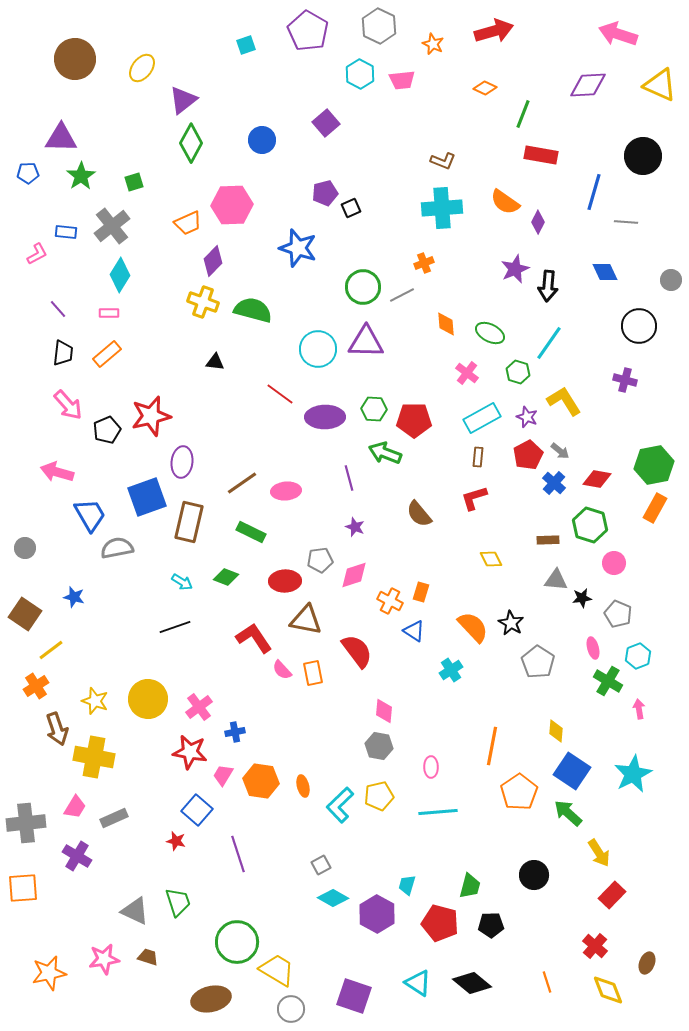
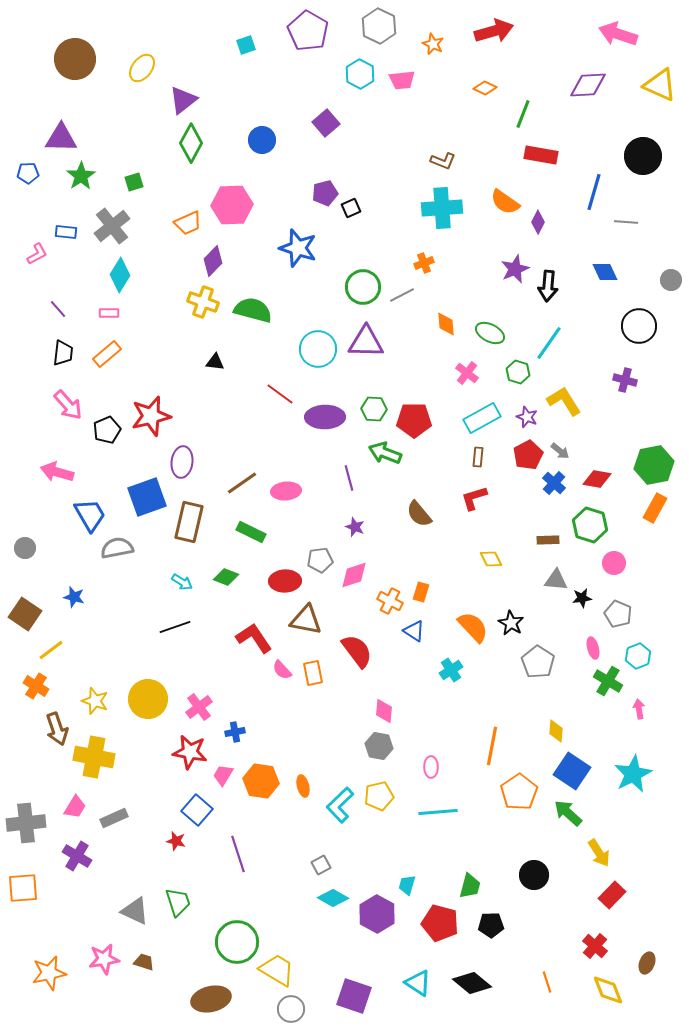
orange cross at (36, 686): rotated 25 degrees counterclockwise
brown trapezoid at (148, 957): moved 4 px left, 5 px down
